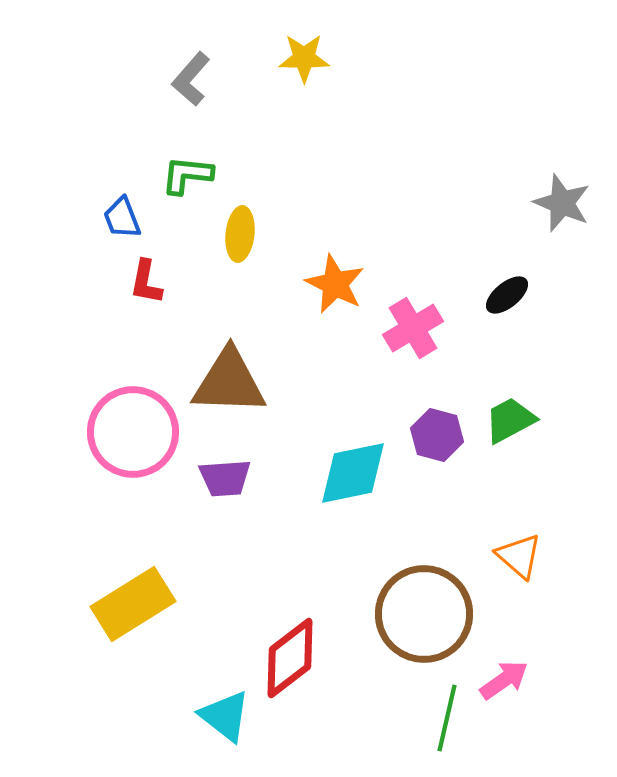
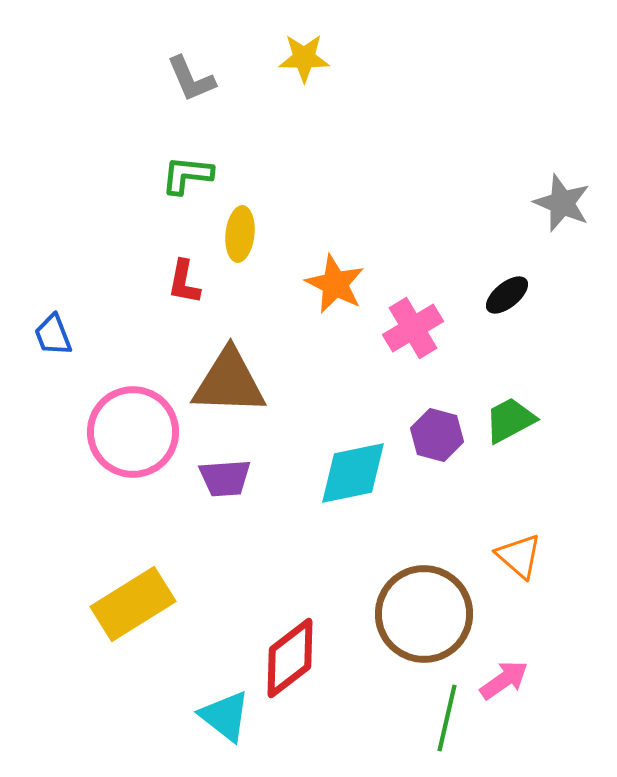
gray L-shape: rotated 64 degrees counterclockwise
blue trapezoid: moved 69 px left, 117 px down
red L-shape: moved 38 px right
